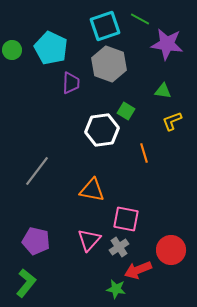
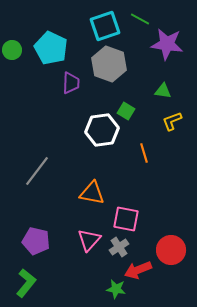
orange triangle: moved 3 px down
